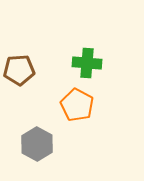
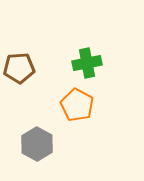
green cross: rotated 16 degrees counterclockwise
brown pentagon: moved 2 px up
